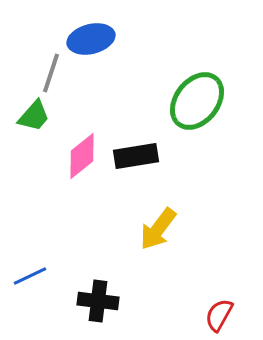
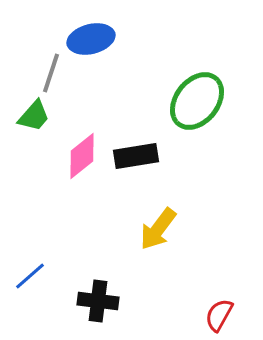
blue line: rotated 16 degrees counterclockwise
